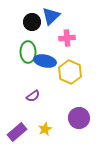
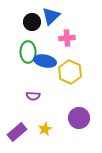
purple semicircle: rotated 40 degrees clockwise
